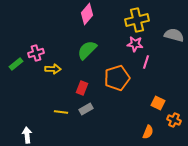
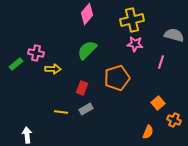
yellow cross: moved 5 px left
pink cross: rotated 28 degrees clockwise
pink line: moved 15 px right
orange square: rotated 24 degrees clockwise
